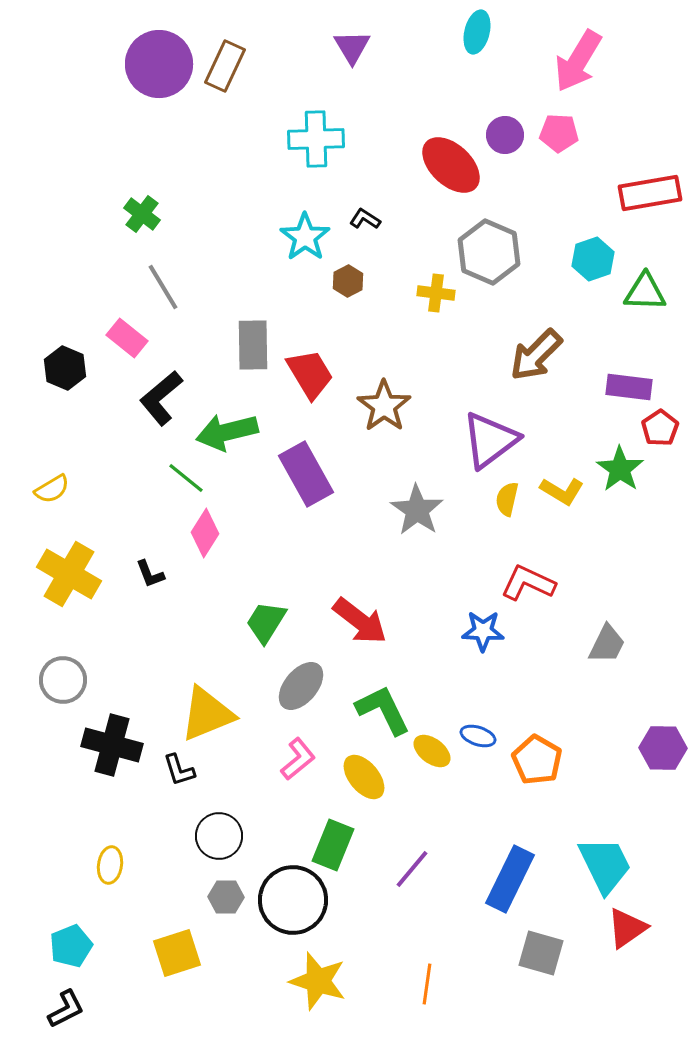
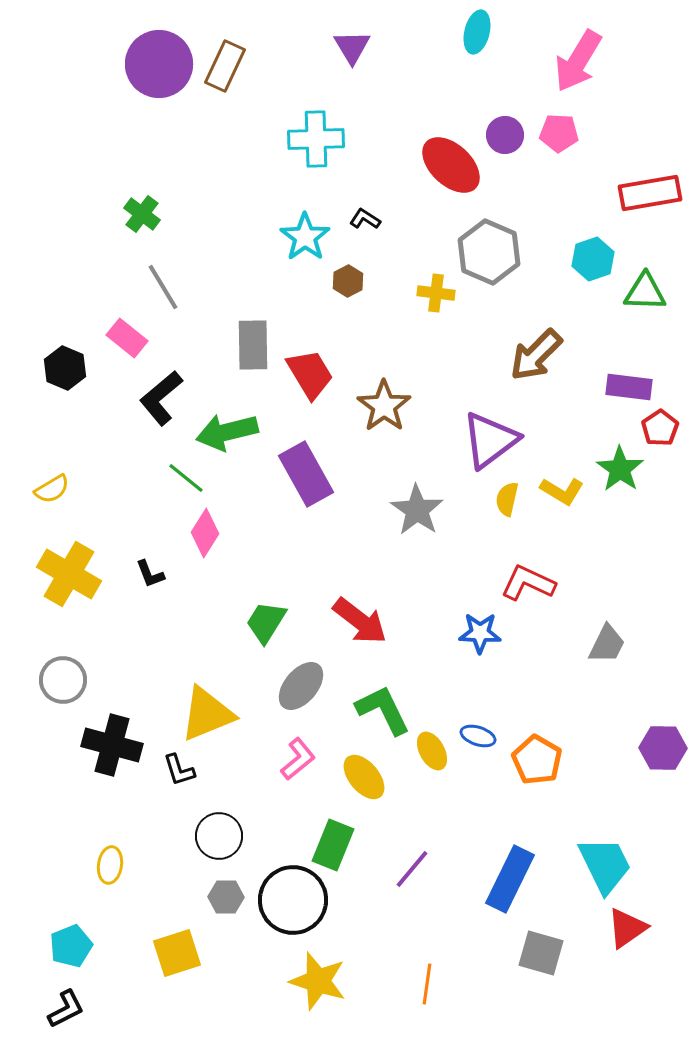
blue star at (483, 631): moved 3 px left, 2 px down
yellow ellipse at (432, 751): rotated 24 degrees clockwise
